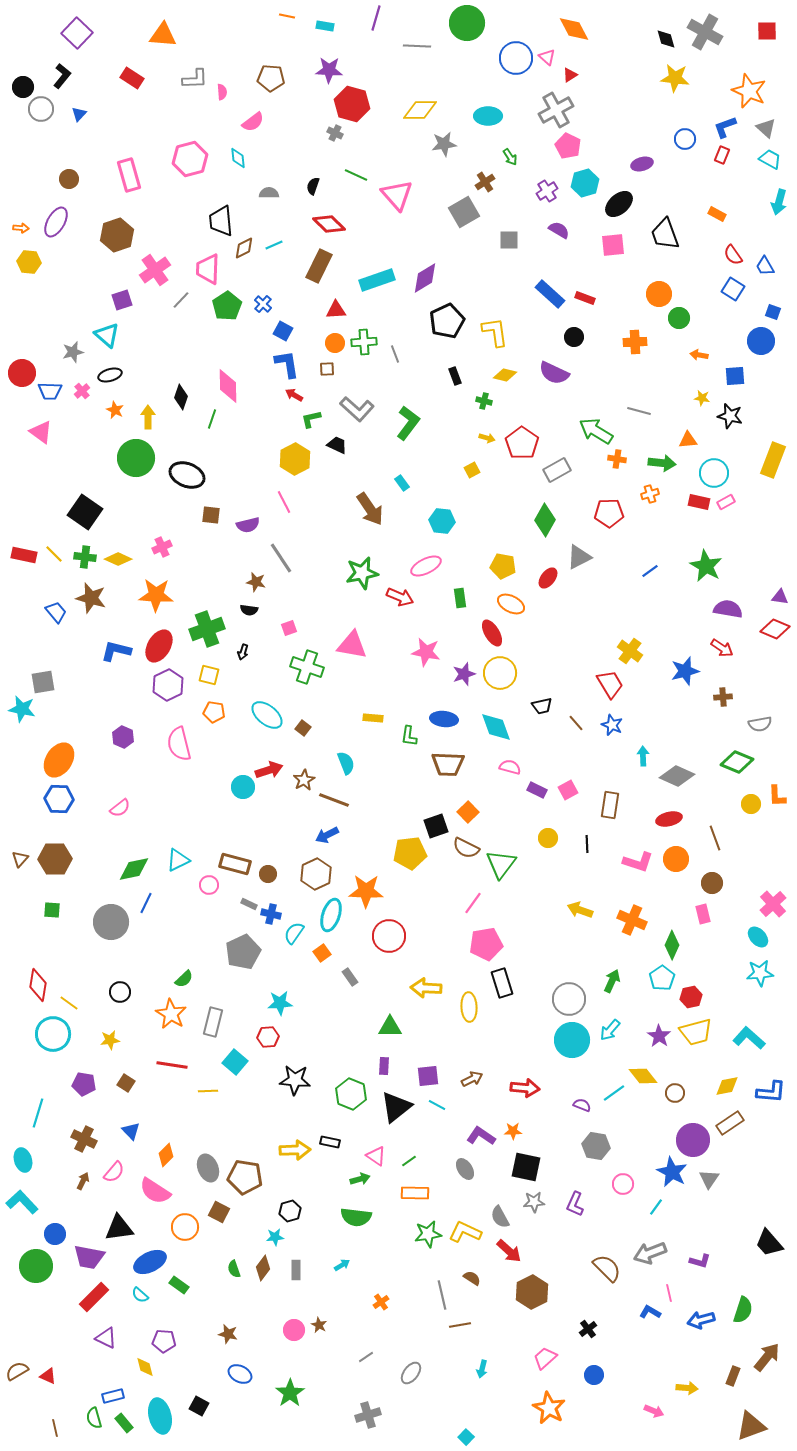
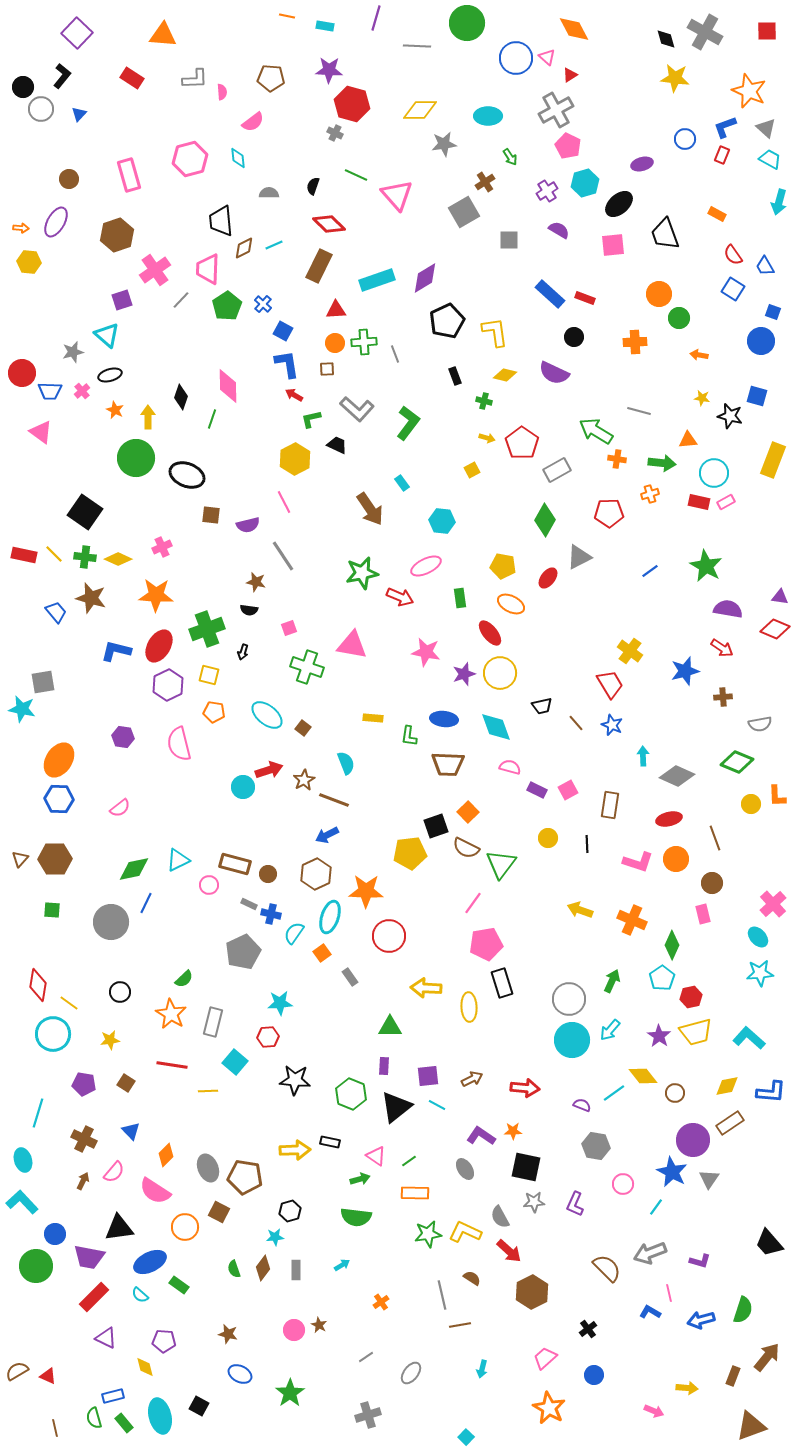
blue square at (735, 376): moved 22 px right, 20 px down; rotated 20 degrees clockwise
gray line at (281, 558): moved 2 px right, 2 px up
red ellipse at (492, 633): moved 2 px left; rotated 8 degrees counterclockwise
purple hexagon at (123, 737): rotated 15 degrees counterclockwise
cyan ellipse at (331, 915): moved 1 px left, 2 px down
